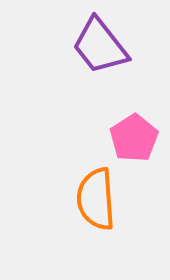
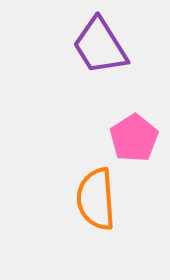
purple trapezoid: rotated 6 degrees clockwise
